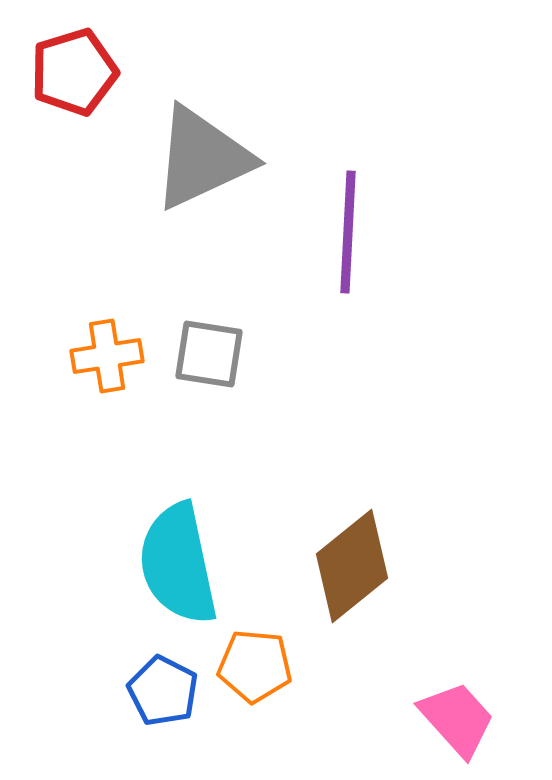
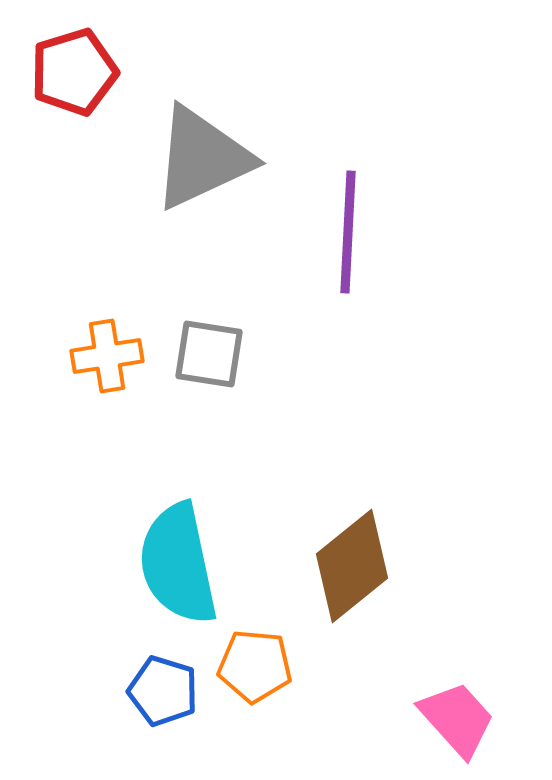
blue pentagon: rotated 10 degrees counterclockwise
